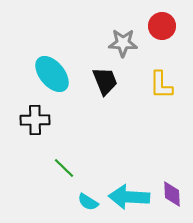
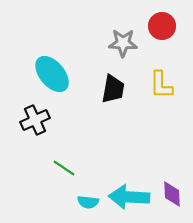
black trapezoid: moved 8 px right, 8 px down; rotated 32 degrees clockwise
black cross: rotated 24 degrees counterclockwise
green line: rotated 10 degrees counterclockwise
cyan semicircle: rotated 25 degrees counterclockwise
